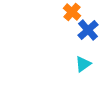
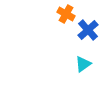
orange cross: moved 6 px left, 2 px down; rotated 12 degrees counterclockwise
